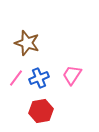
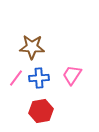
brown star: moved 5 px right, 4 px down; rotated 15 degrees counterclockwise
blue cross: rotated 18 degrees clockwise
